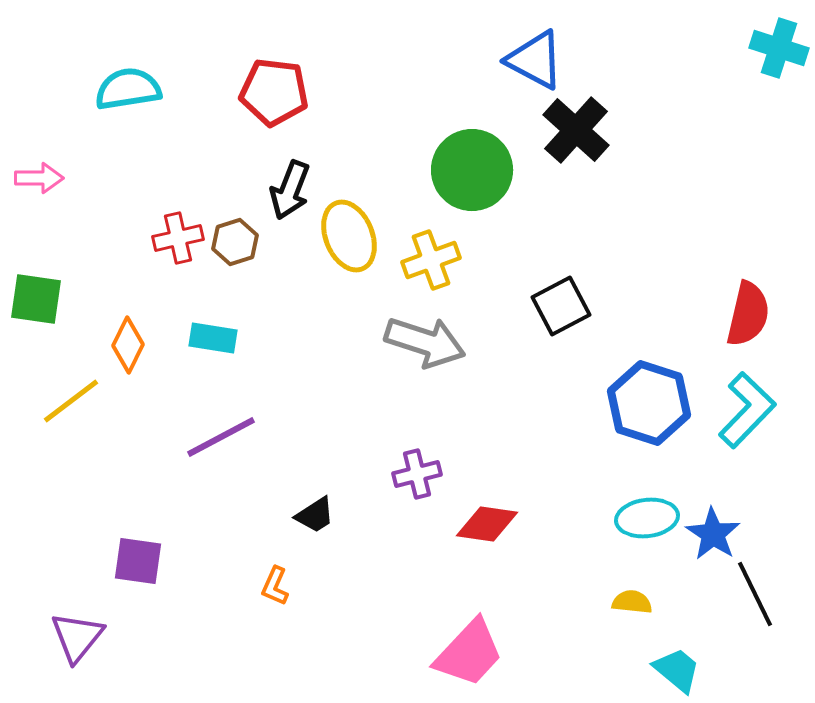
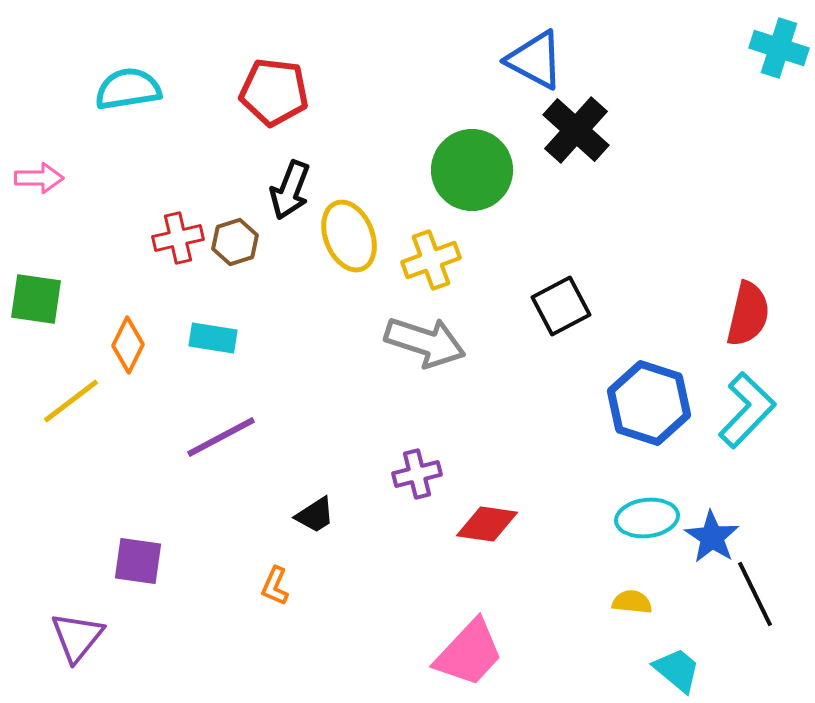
blue star: moved 1 px left, 3 px down
